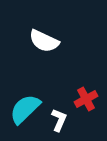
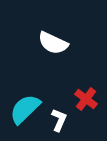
white semicircle: moved 9 px right, 2 px down
red cross: rotated 25 degrees counterclockwise
